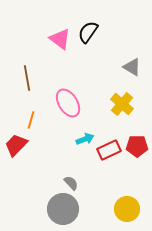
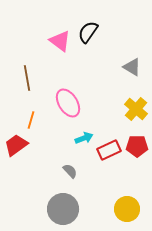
pink triangle: moved 2 px down
yellow cross: moved 14 px right, 5 px down
cyan arrow: moved 1 px left, 1 px up
red trapezoid: rotated 10 degrees clockwise
gray semicircle: moved 1 px left, 12 px up
